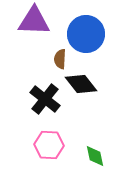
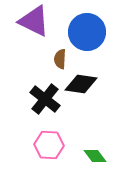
purple triangle: rotated 24 degrees clockwise
blue circle: moved 1 px right, 2 px up
black diamond: rotated 44 degrees counterclockwise
green diamond: rotated 25 degrees counterclockwise
